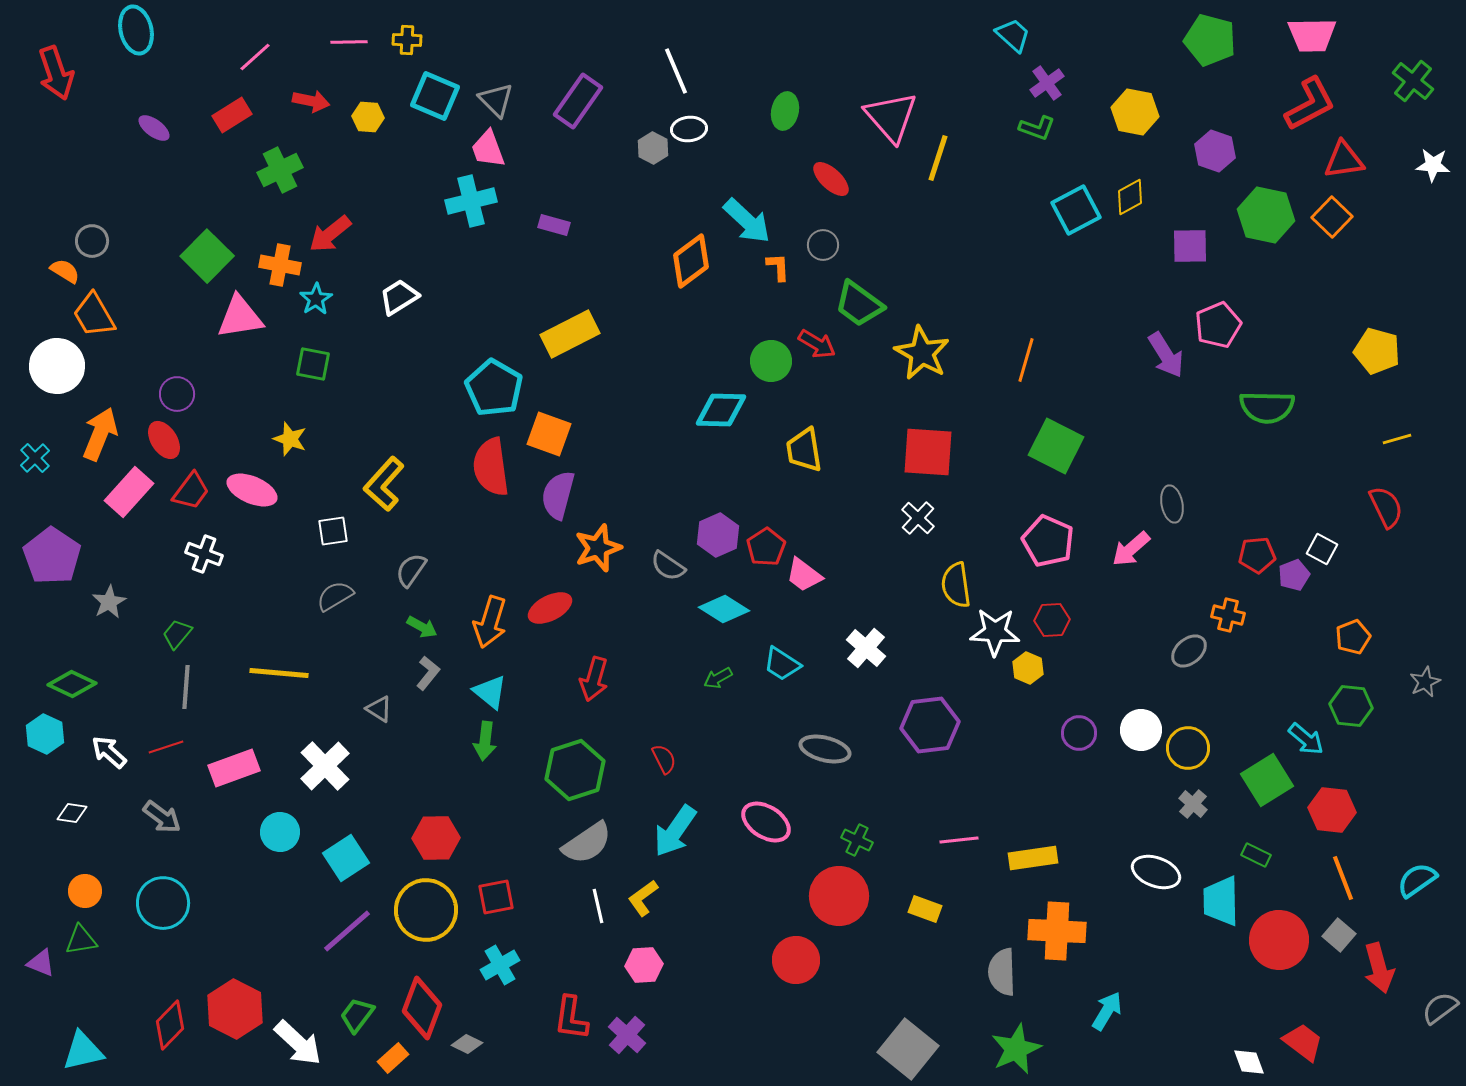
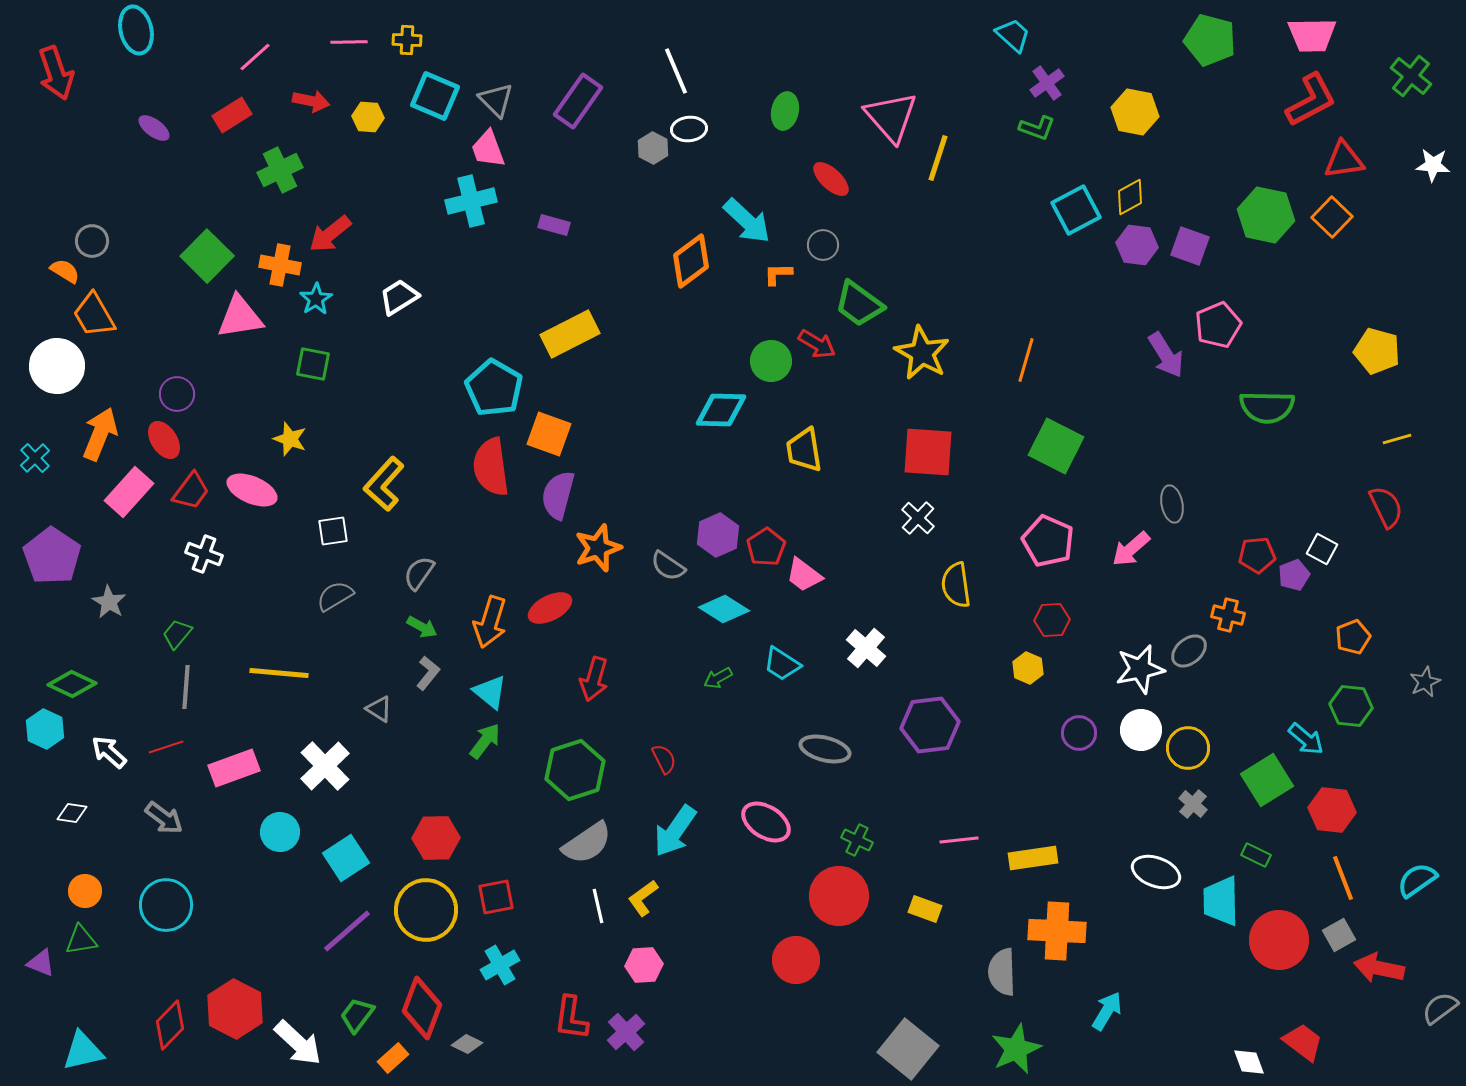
green cross at (1413, 81): moved 2 px left, 5 px up
red L-shape at (1310, 104): moved 1 px right, 4 px up
purple hexagon at (1215, 151): moved 78 px left, 94 px down; rotated 12 degrees counterclockwise
purple square at (1190, 246): rotated 21 degrees clockwise
orange L-shape at (778, 267): moved 7 px down; rotated 88 degrees counterclockwise
gray semicircle at (411, 570): moved 8 px right, 3 px down
gray star at (109, 602): rotated 12 degrees counterclockwise
white star at (995, 632): moved 145 px right, 37 px down; rotated 15 degrees counterclockwise
cyan hexagon at (45, 734): moved 5 px up
green arrow at (485, 741): rotated 150 degrees counterclockwise
gray arrow at (162, 817): moved 2 px right, 1 px down
cyan circle at (163, 903): moved 3 px right, 2 px down
gray square at (1339, 935): rotated 20 degrees clockwise
red arrow at (1379, 968): rotated 117 degrees clockwise
purple cross at (627, 1035): moved 1 px left, 3 px up; rotated 6 degrees clockwise
